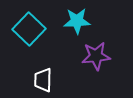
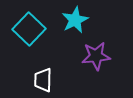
cyan star: moved 2 px left, 1 px up; rotated 24 degrees counterclockwise
